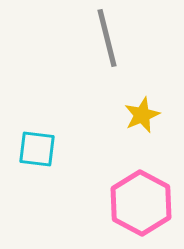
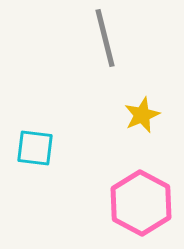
gray line: moved 2 px left
cyan square: moved 2 px left, 1 px up
